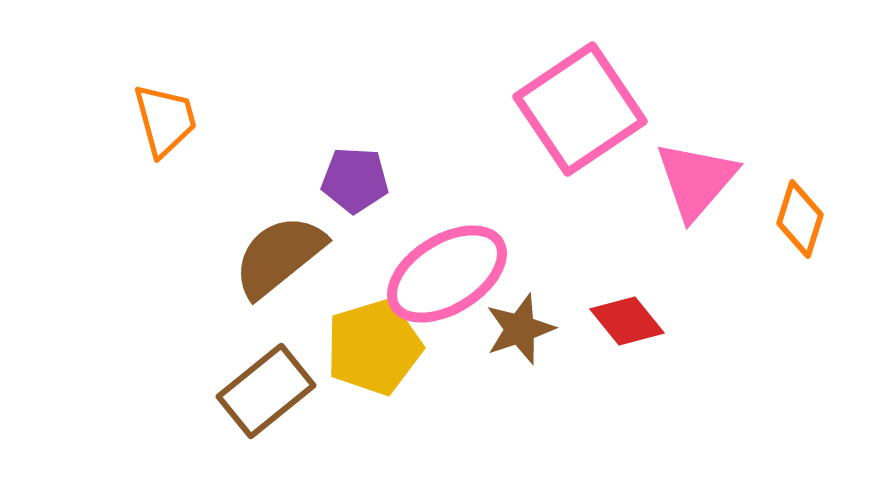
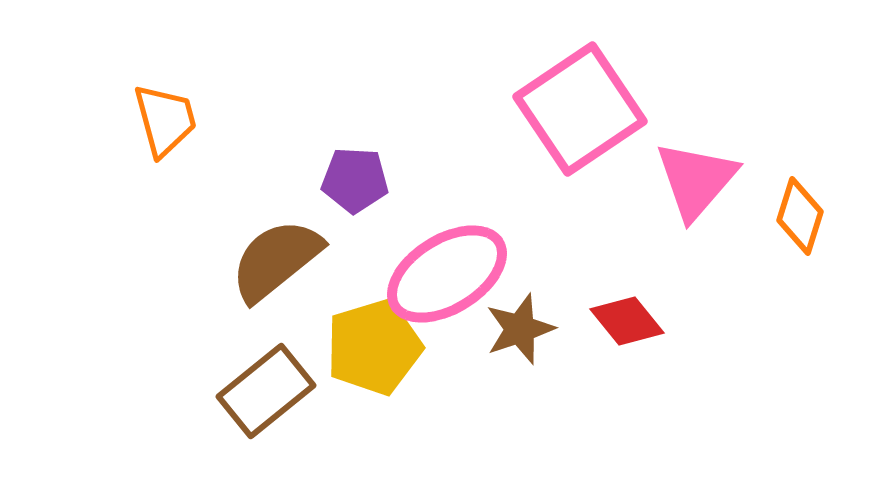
orange diamond: moved 3 px up
brown semicircle: moved 3 px left, 4 px down
